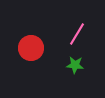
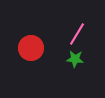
green star: moved 6 px up
